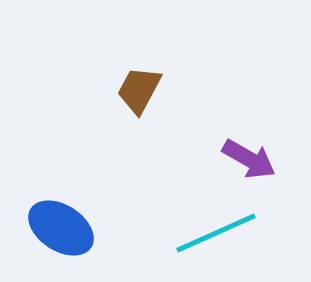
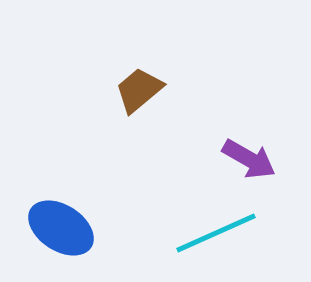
brown trapezoid: rotated 22 degrees clockwise
